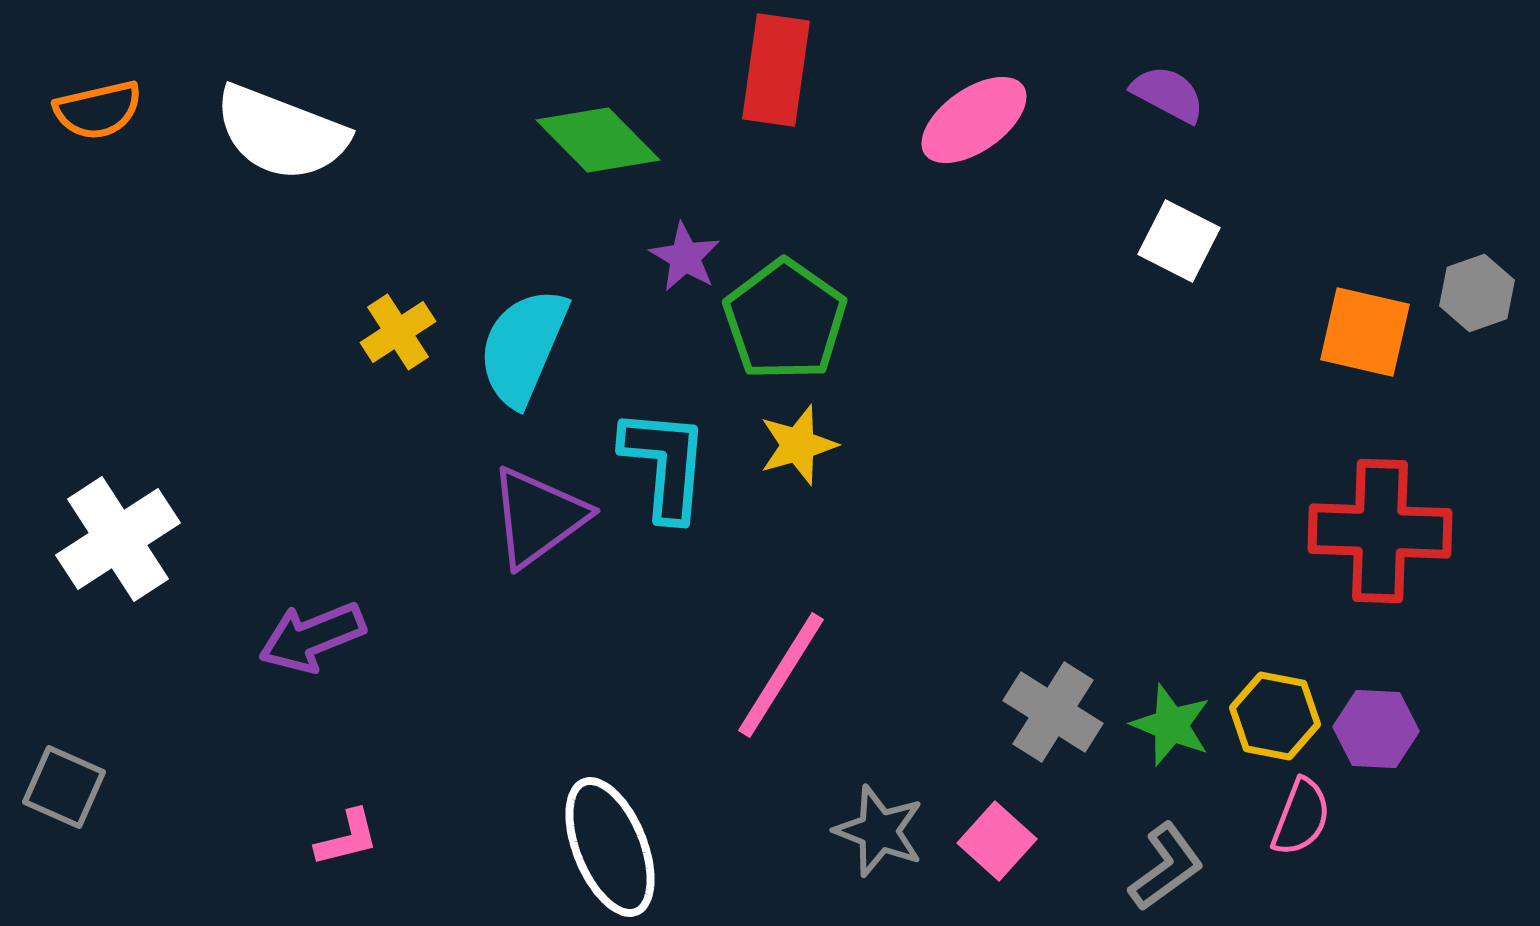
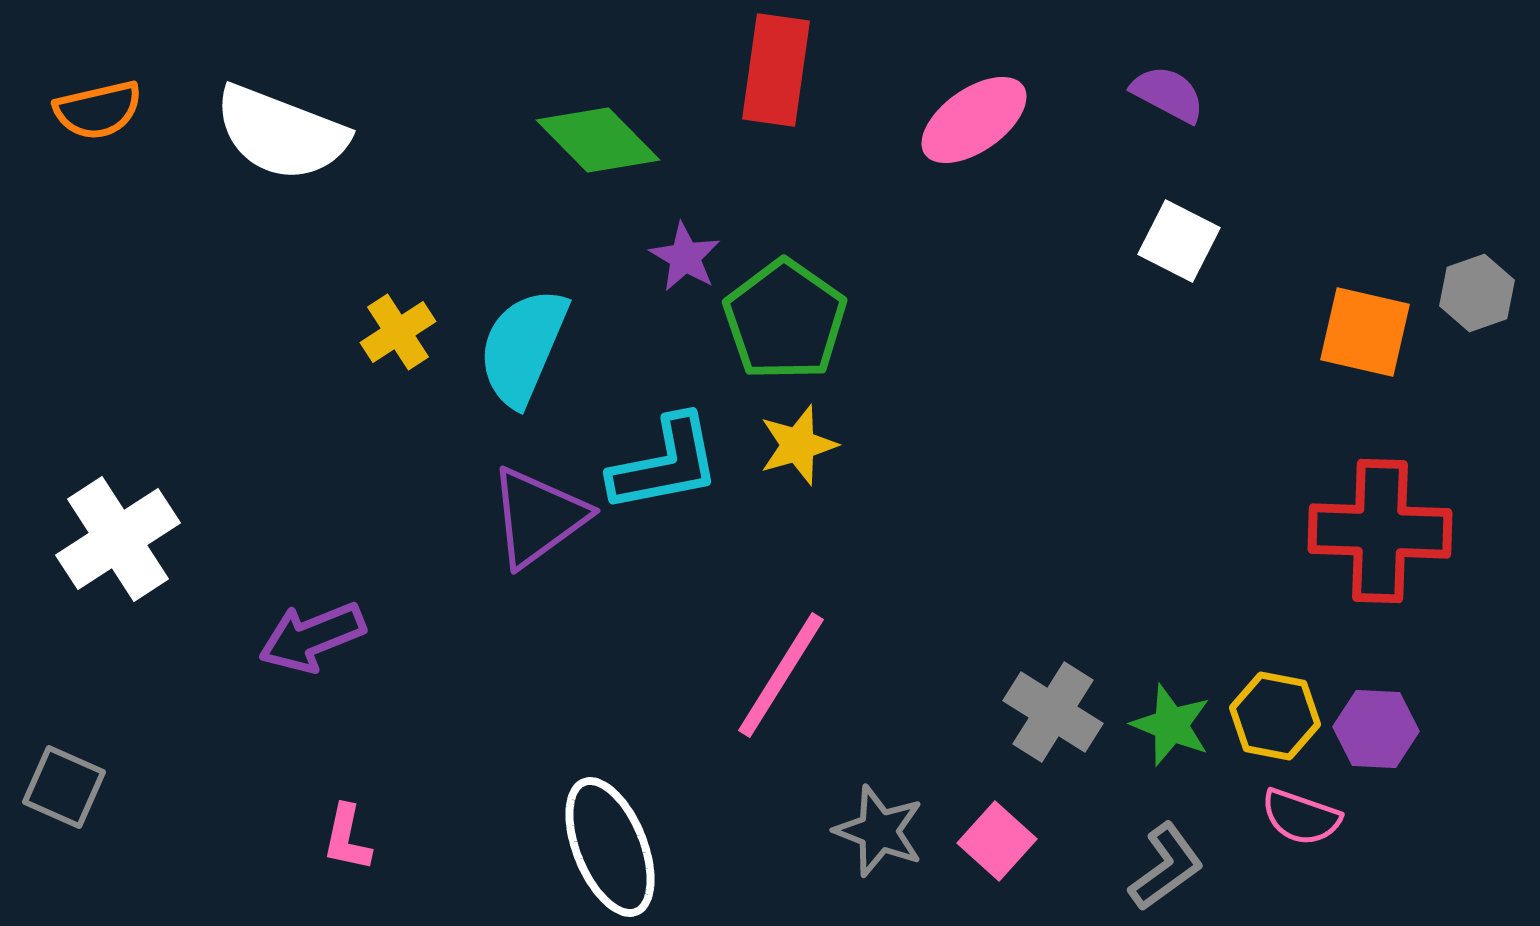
cyan L-shape: rotated 74 degrees clockwise
pink semicircle: rotated 88 degrees clockwise
pink L-shape: rotated 116 degrees clockwise
